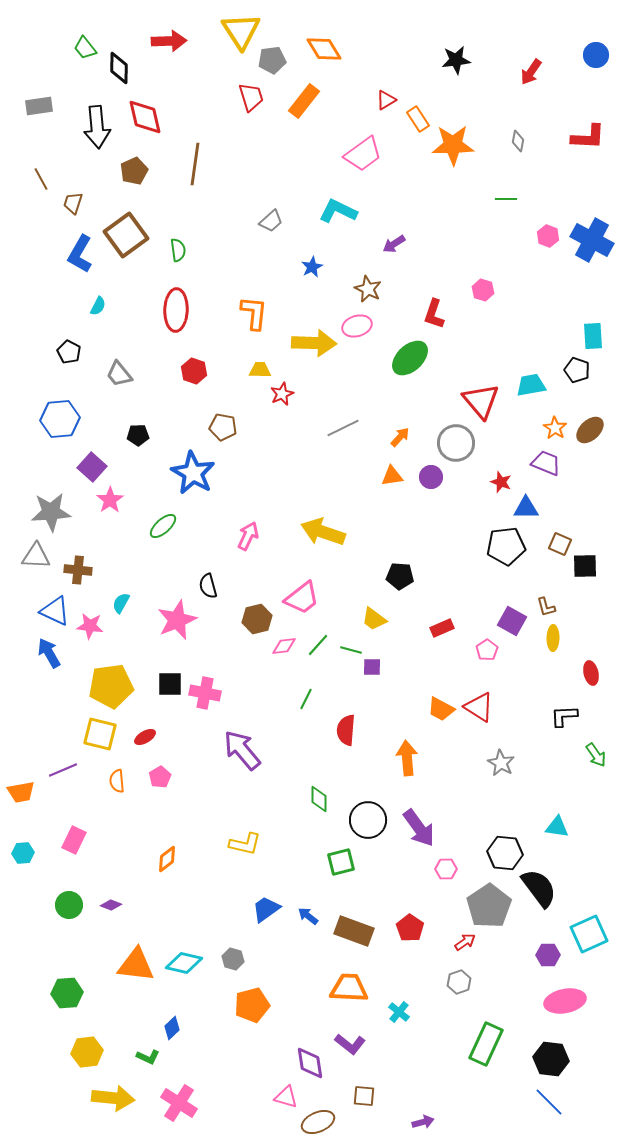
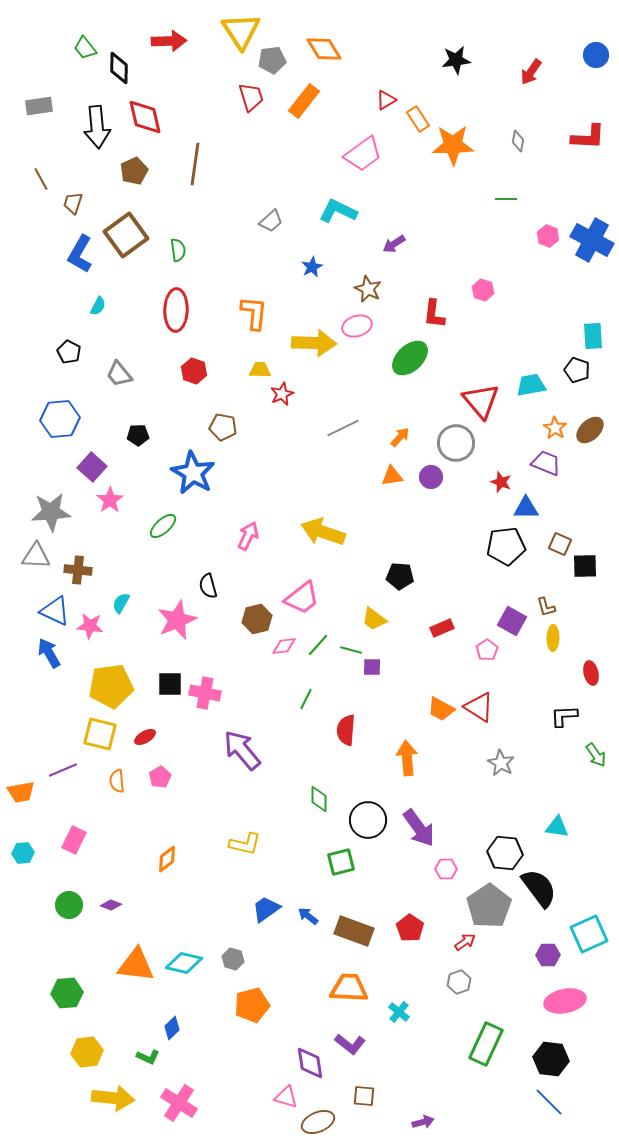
red L-shape at (434, 314): rotated 12 degrees counterclockwise
